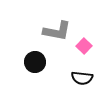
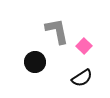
gray L-shape: rotated 112 degrees counterclockwise
black semicircle: rotated 40 degrees counterclockwise
